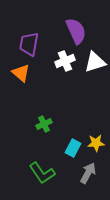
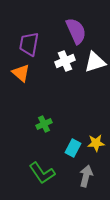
gray arrow: moved 2 px left, 3 px down; rotated 15 degrees counterclockwise
